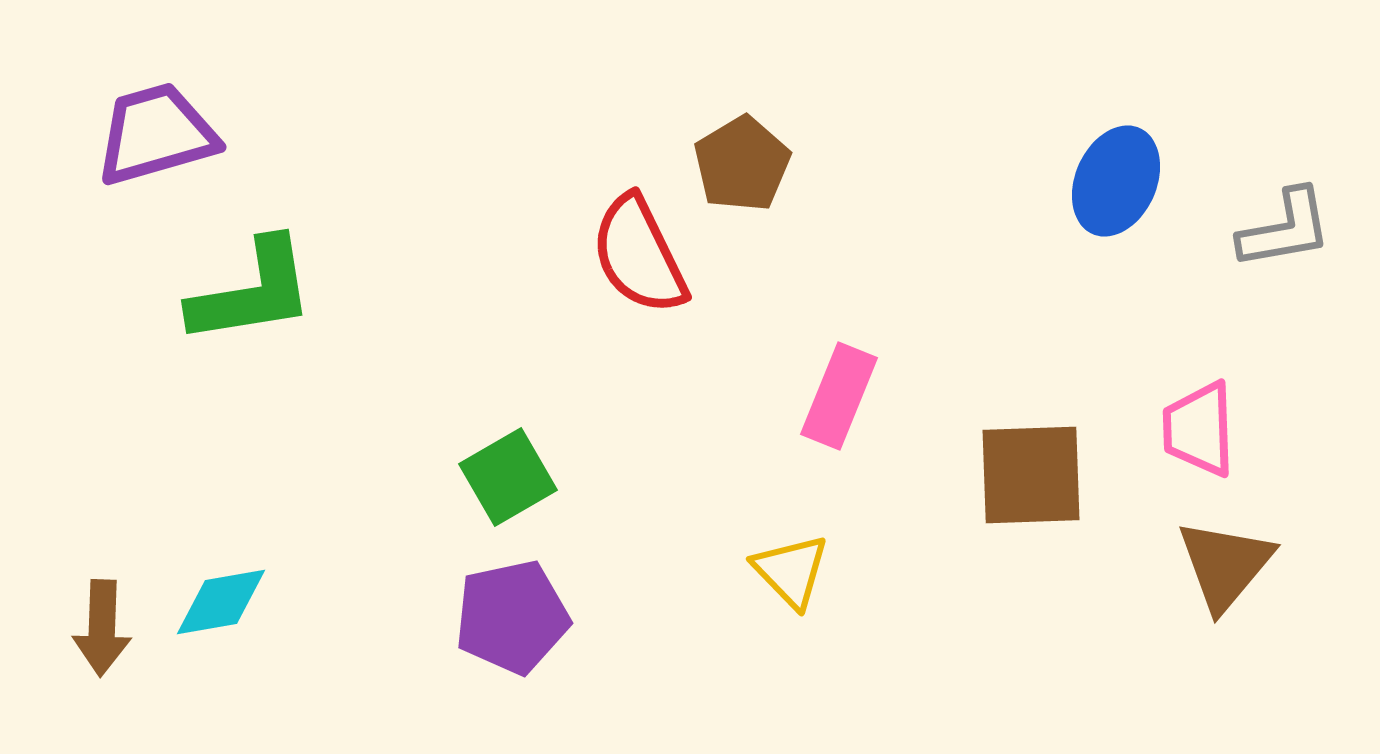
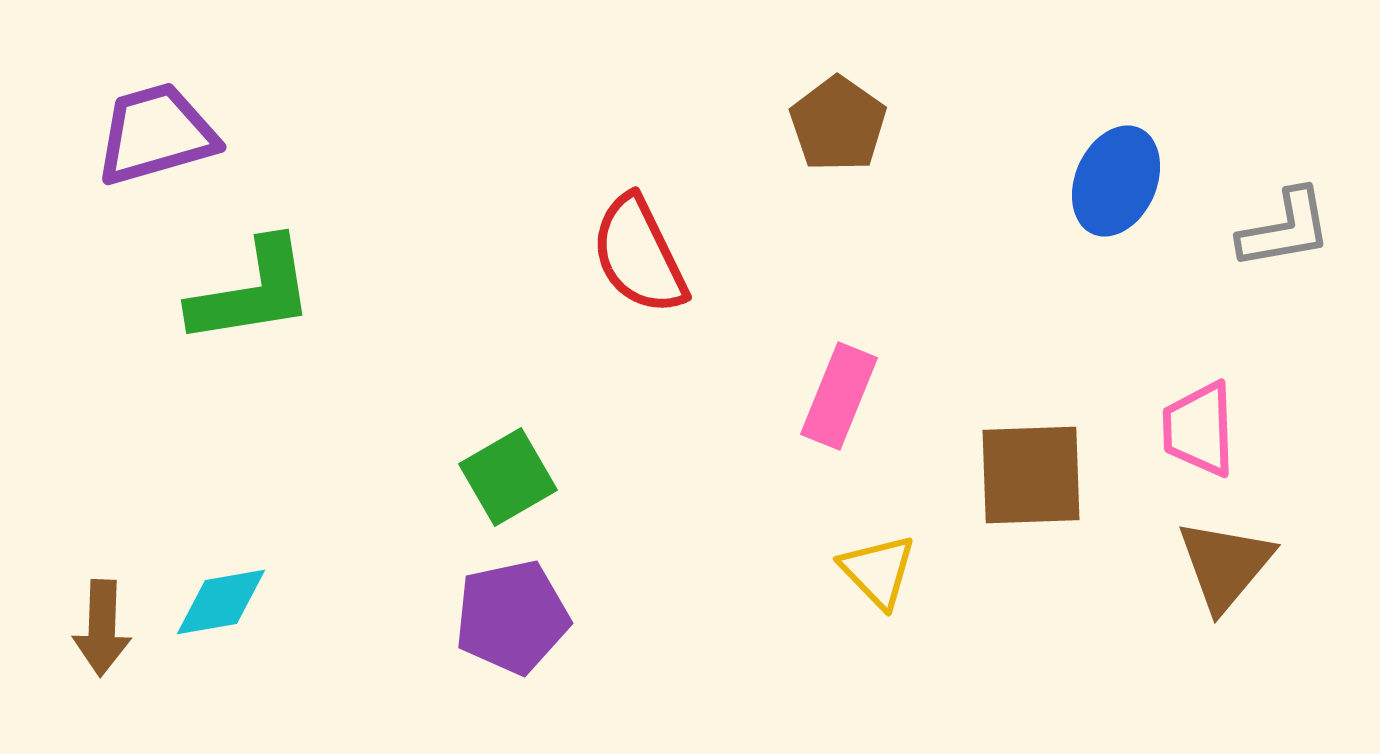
brown pentagon: moved 96 px right, 40 px up; rotated 6 degrees counterclockwise
yellow triangle: moved 87 px right
